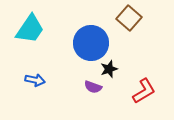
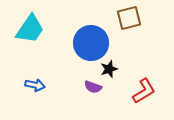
brown square: rotated 35 degrees clockwise
blue arrow: moved 5 px down
